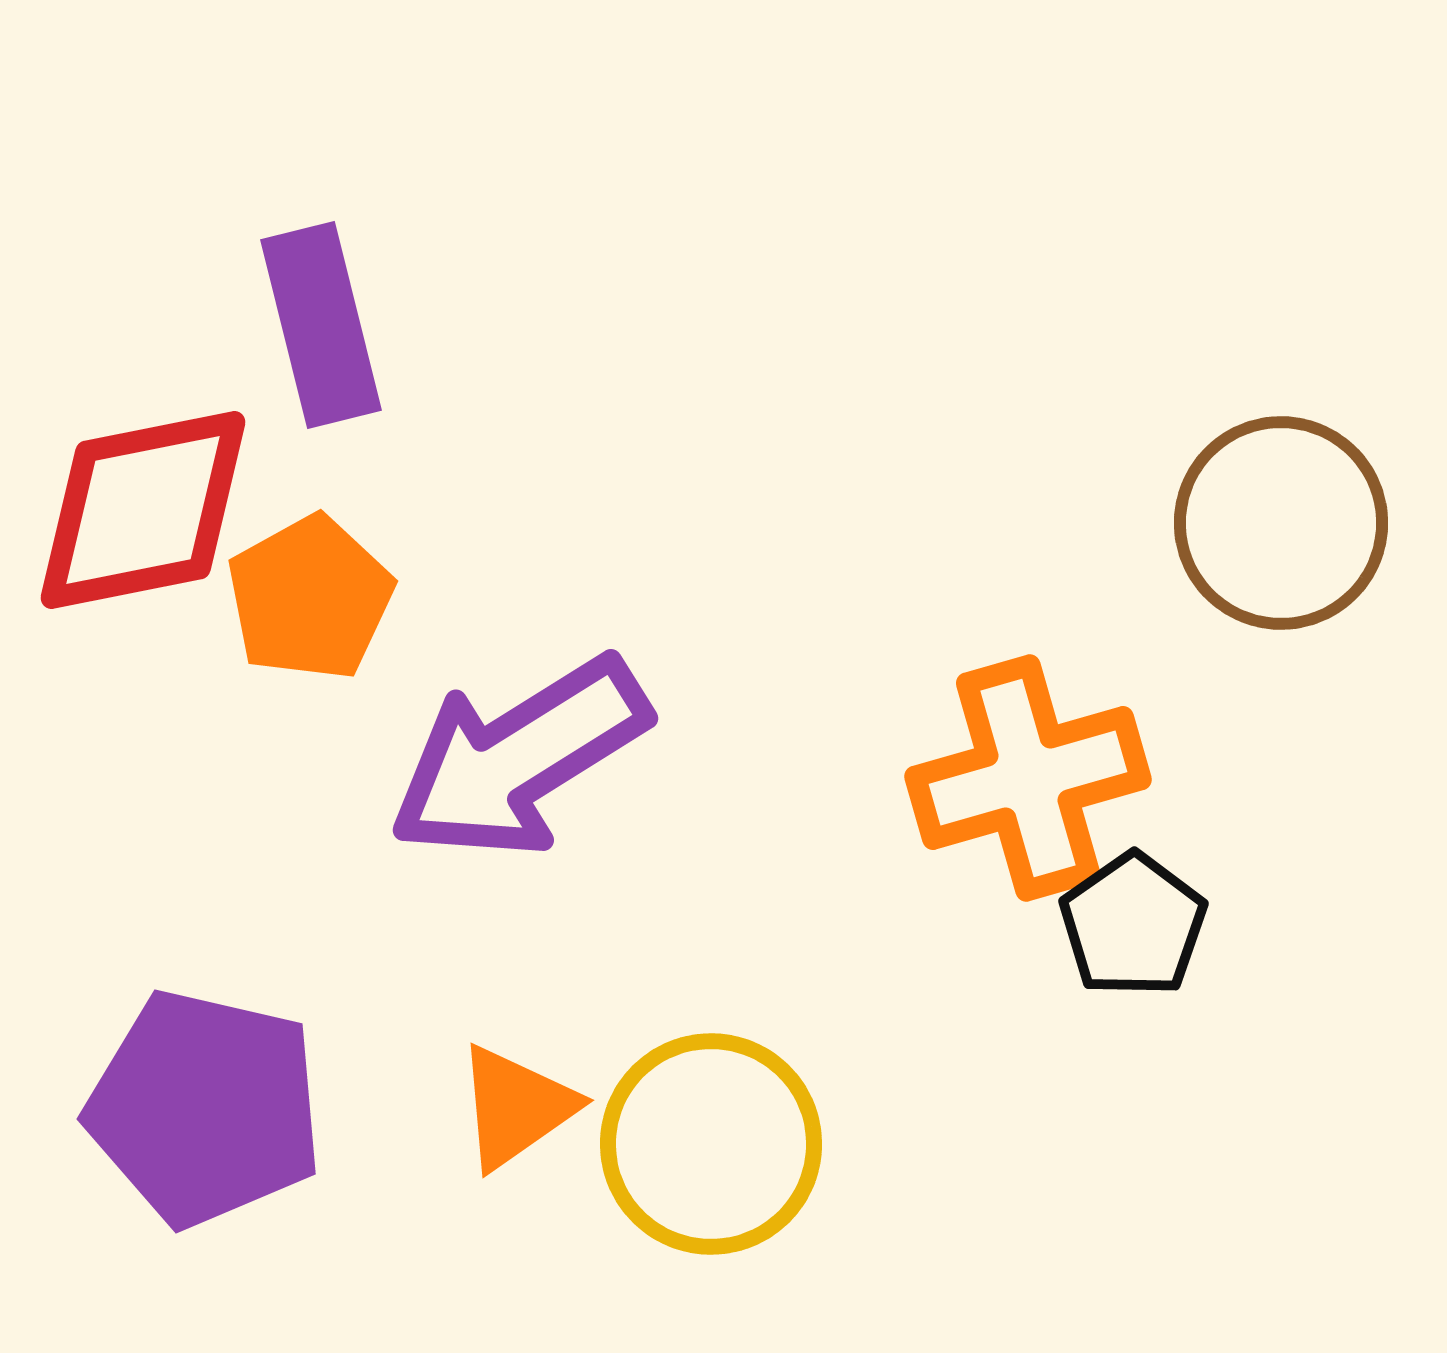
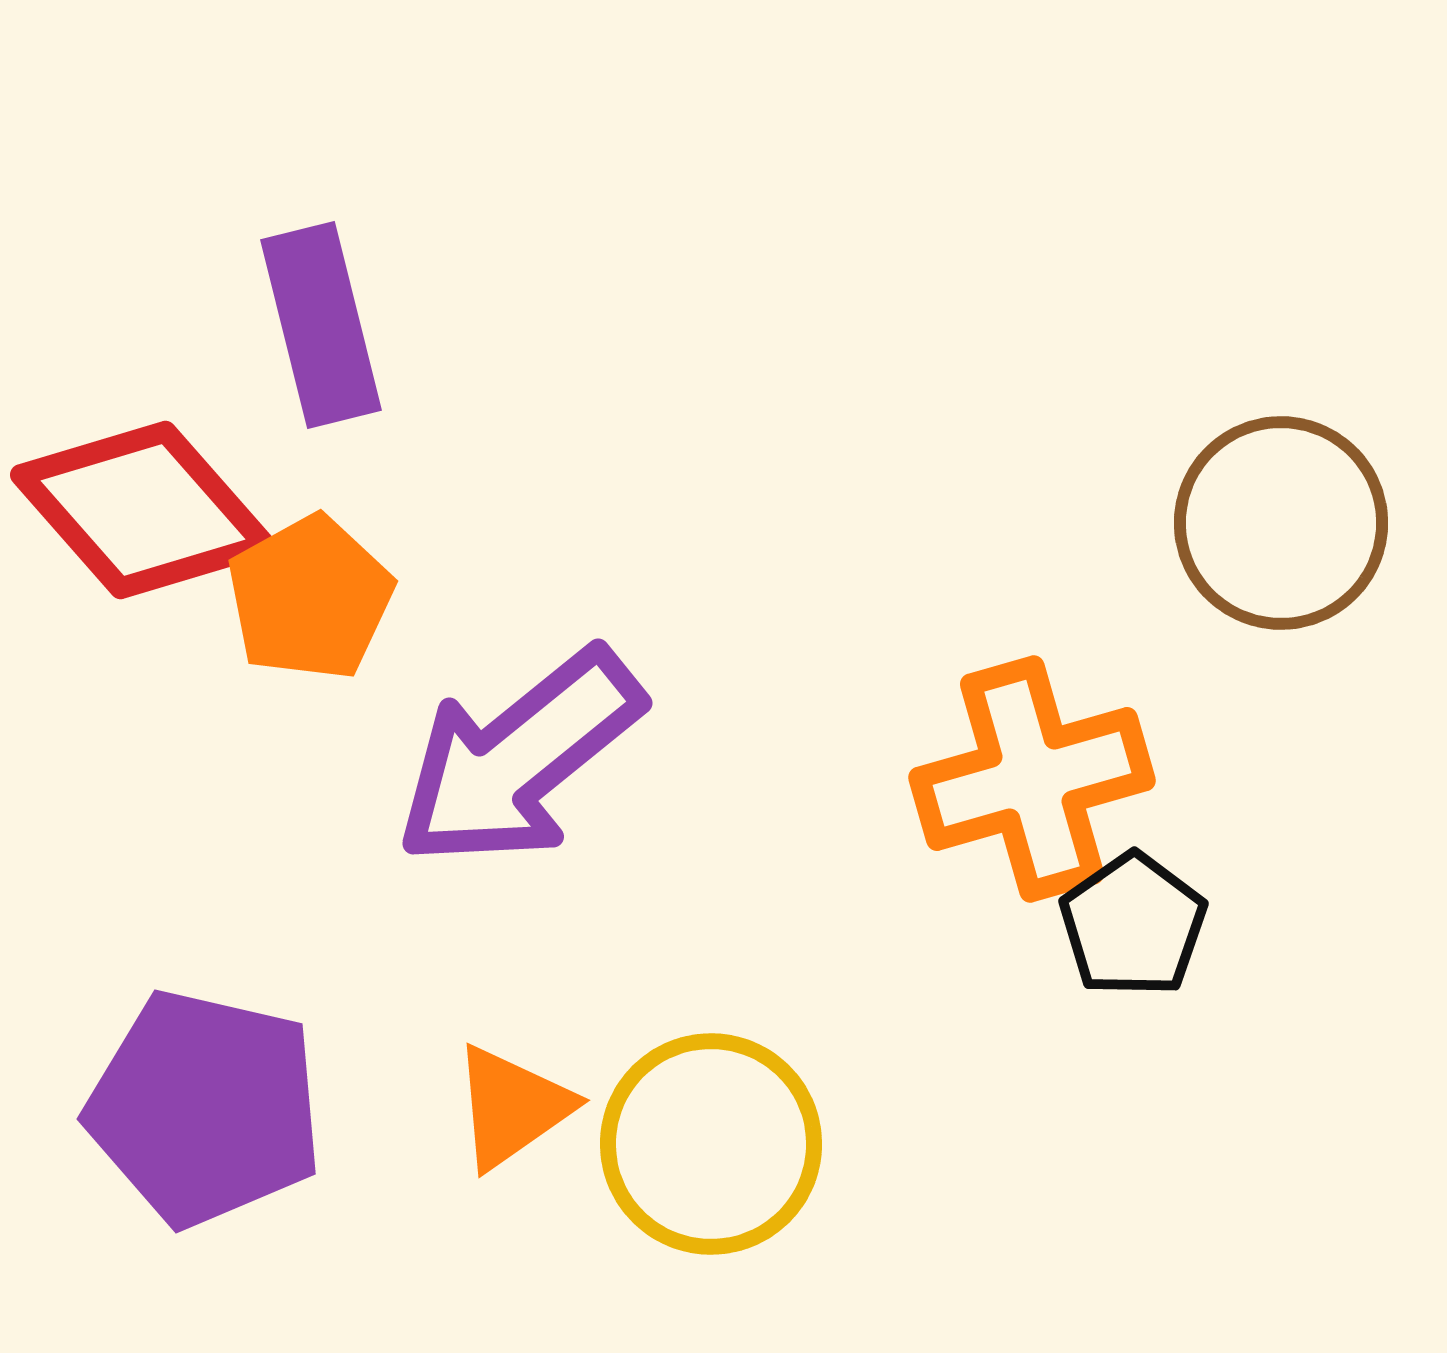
red diamond: rotated 60 degrees clockwise
purple arrow: rotated 7 degrees counterclockwise
orange cross: moved 4 px right, 1 px down
orange triangle: moved 4 px left
